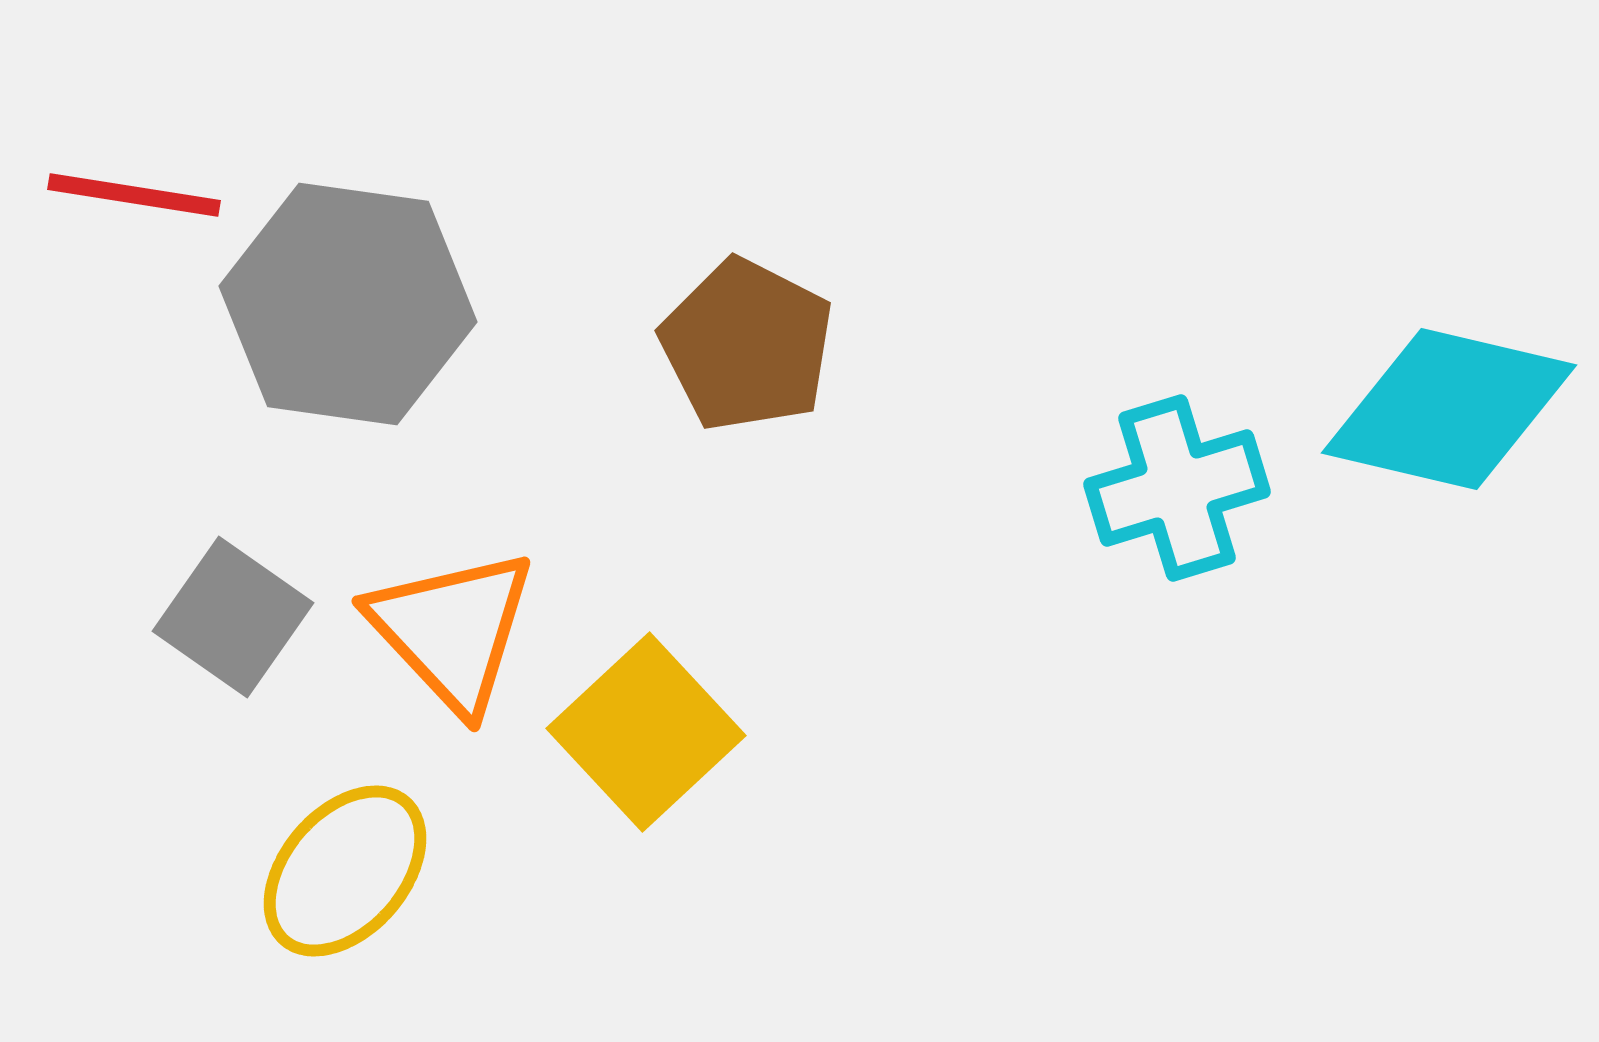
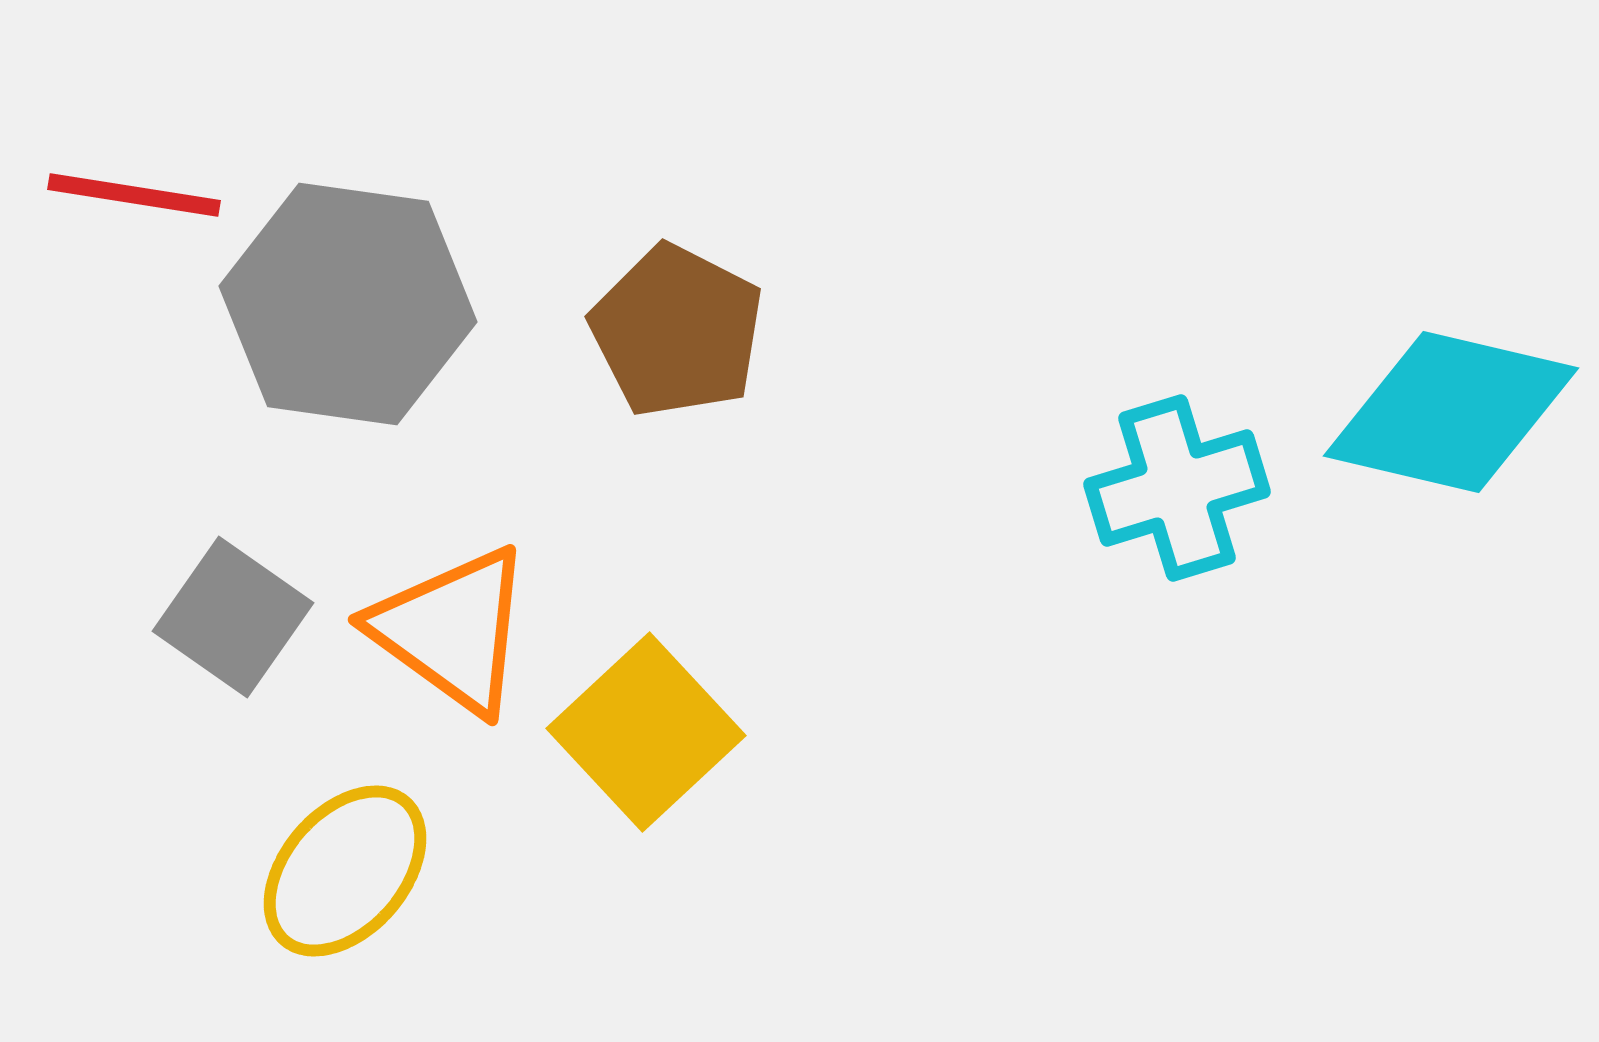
brown pentagon: moved 70 px left, 14 px up
cyan diamond: moved 2 px right, 3 px down
orange triangle: rotated 11 degrees counterclockwise
